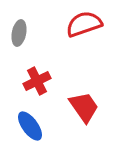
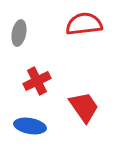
red semicircle: rotated 12 degrees clockwise
blue ellipse: rotated 44 degrees counterclockwise
